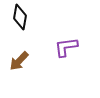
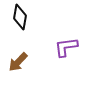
brown arrow: moved 1 px left, 1 px down
